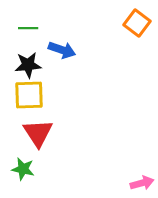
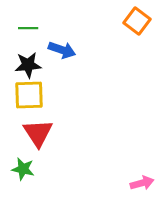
orange square: moved 2 px up
